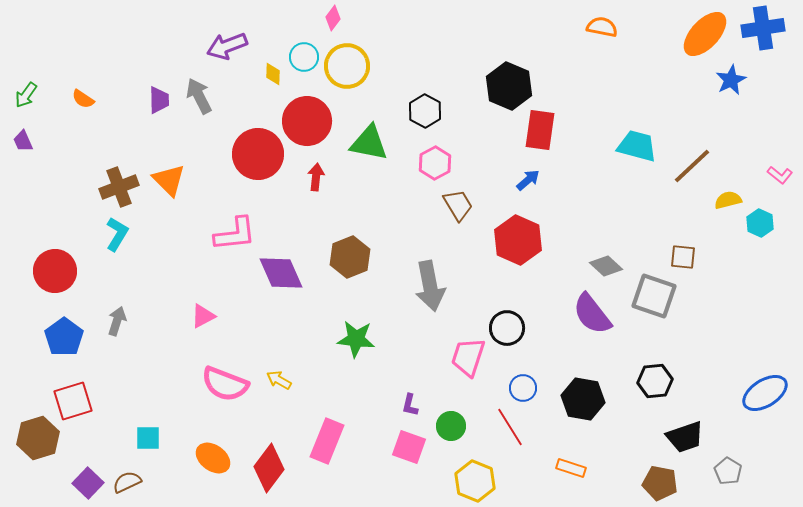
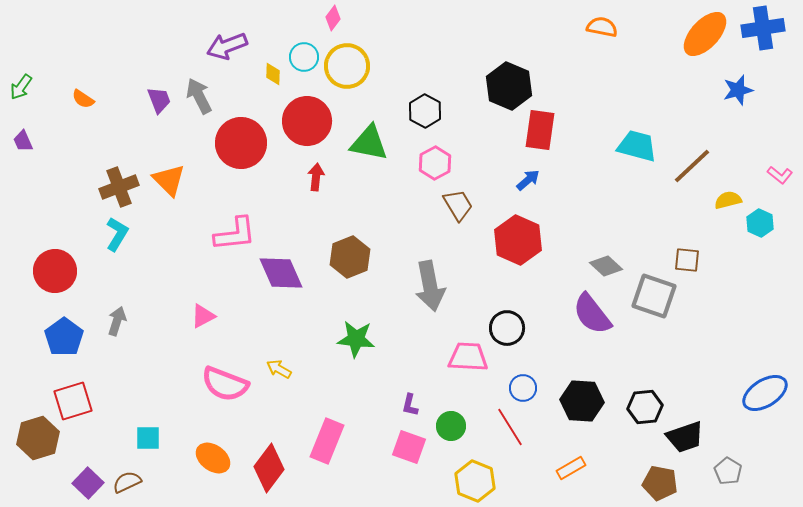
blue star at (731, 80): moved 7 px right, 10 px down; rotated 12 degrees clockwise
green arrow at (26, 95): moved 5 px left, 8 px up
purple trapezoid at (159, 100): rotated 20 degrees counterclockwise
red circle at (258, 154): moved 17 px left, 11 px up
brown square at (683, 257): moved 4 px right, 3 px down
pink trapezoid at (468, 357): rotated 75 degrees clockwise
yellow arrow at (279, 380): moved 11 px up
black hexagon at (655, 381): moved 10 px left, 26 px down
black hexagon at (583, 399): moved 1 px left, 2 px down; rotated 6 degrees counterclockwise
orange rectangle at (571, 468): rotated 48 degrees counterclockwise
